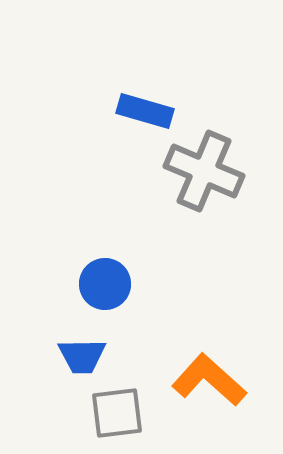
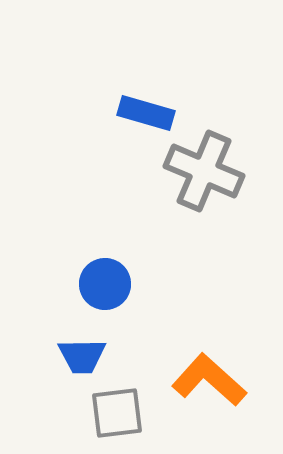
blue rectangle: moved 1 px right, 2 px down
